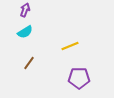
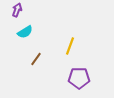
purple arrow: moved 8 px left
yellow line: rotated 48 degrees counterclockwise
brown line: moved 7 px right, 4 px up
